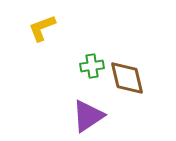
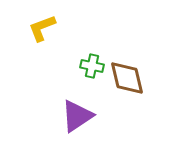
green cross: rotated 20 degrees clockwise
purple triangle: moved 11 px left
